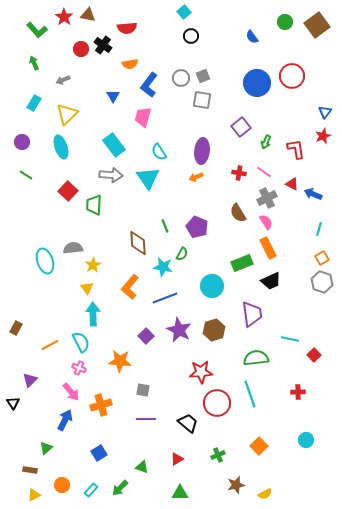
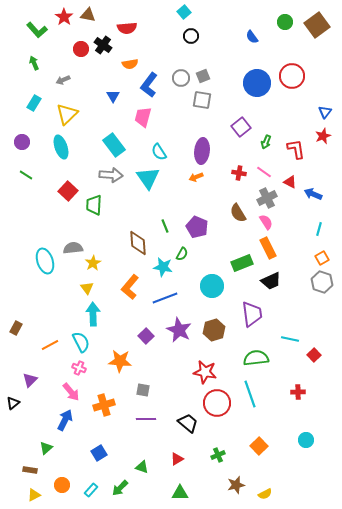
red triangle at (292, 184): moved 2 px left, 2 px up
yellow star at (93, 265): moved 2 px up
red star at (201, 372): moved 4 px right; rotated 15 degrees clockwise
black triangle at (13, 403): rotated 24 degrees clockwise
orange cross at (101, 405): moved 3 px right
